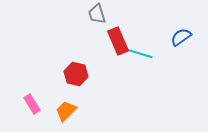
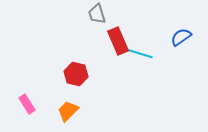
pink rectangle: moved 5 px left
orange trapezoid: moved 2 px right
